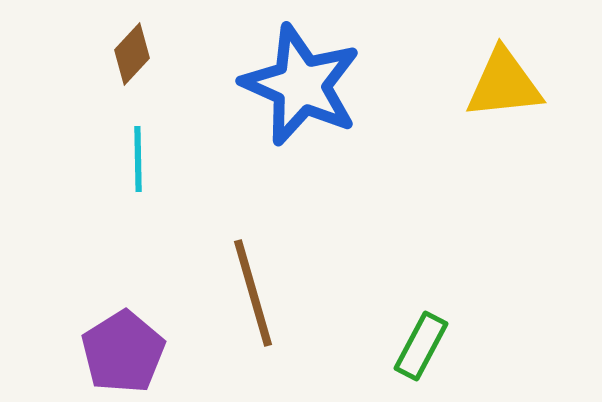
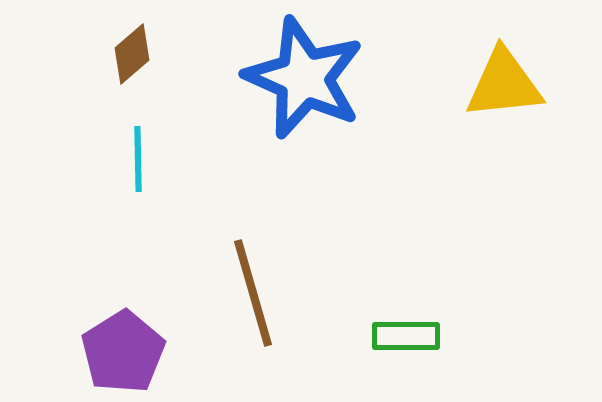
brown diamond: rotated 6 degrees clockwise
blue star: moved 3 px right, 7 px up
green rectangle: moved 15 px left, 10 px up; rotated 62 degrees clockwise
